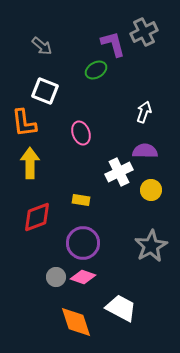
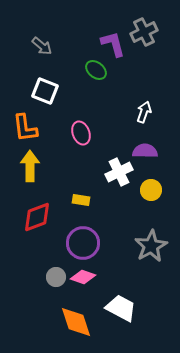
green ellipse: rotated 70 degrees clockwise
orange L-shape: moved 1 px right, 5 px down
yellow arrow: moved 3 px down
